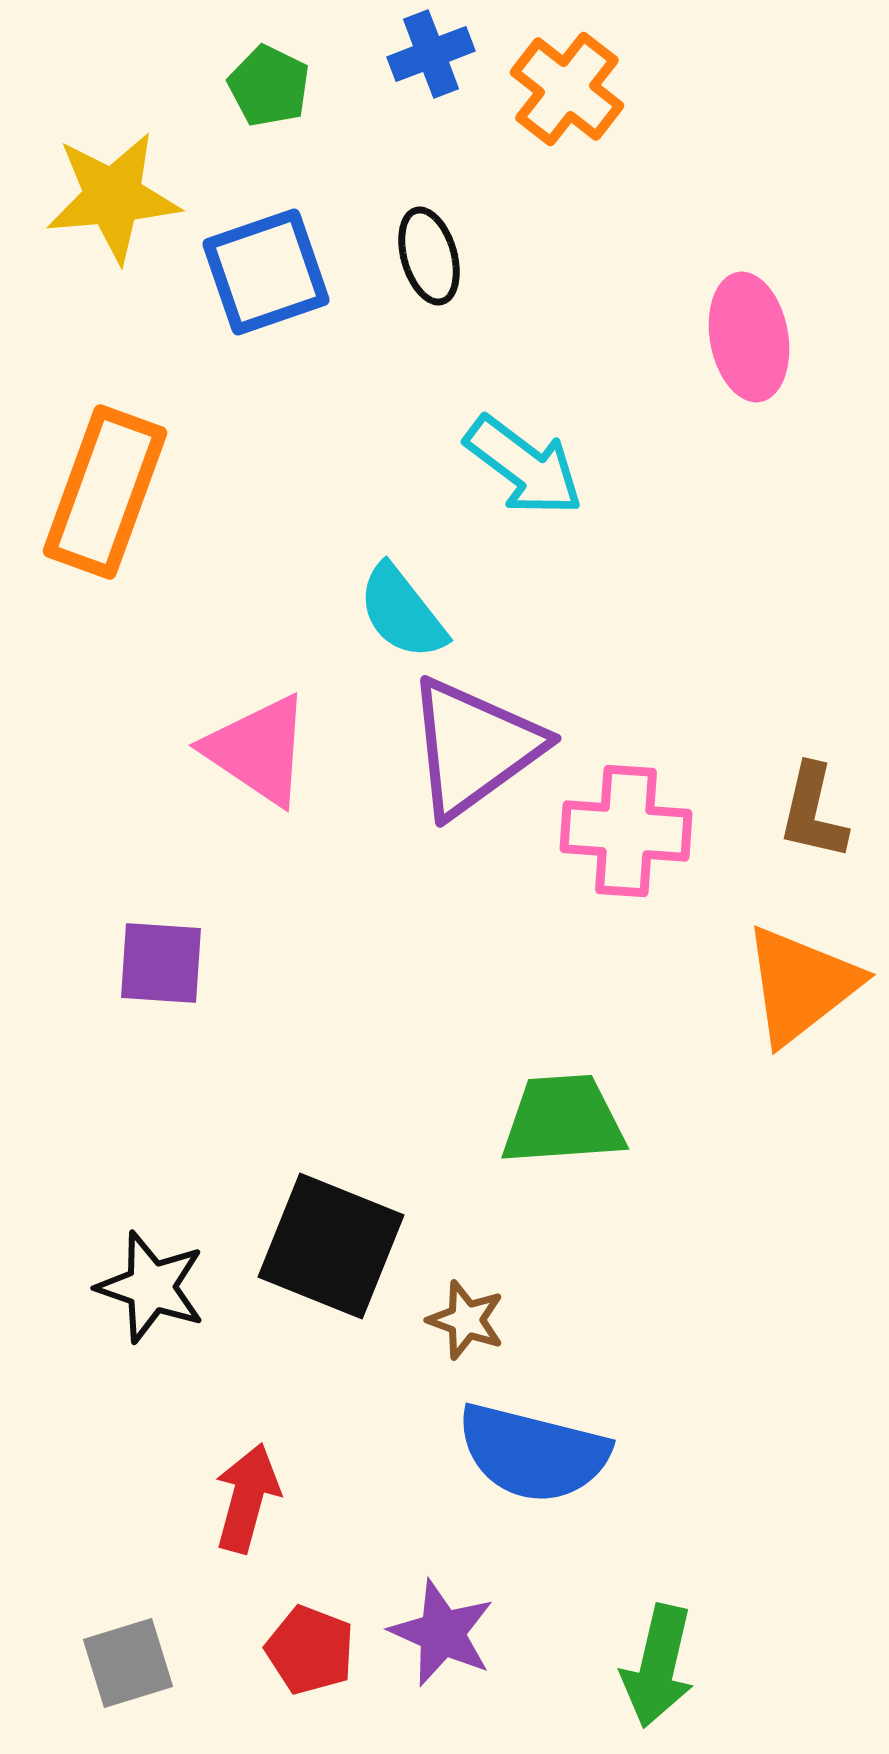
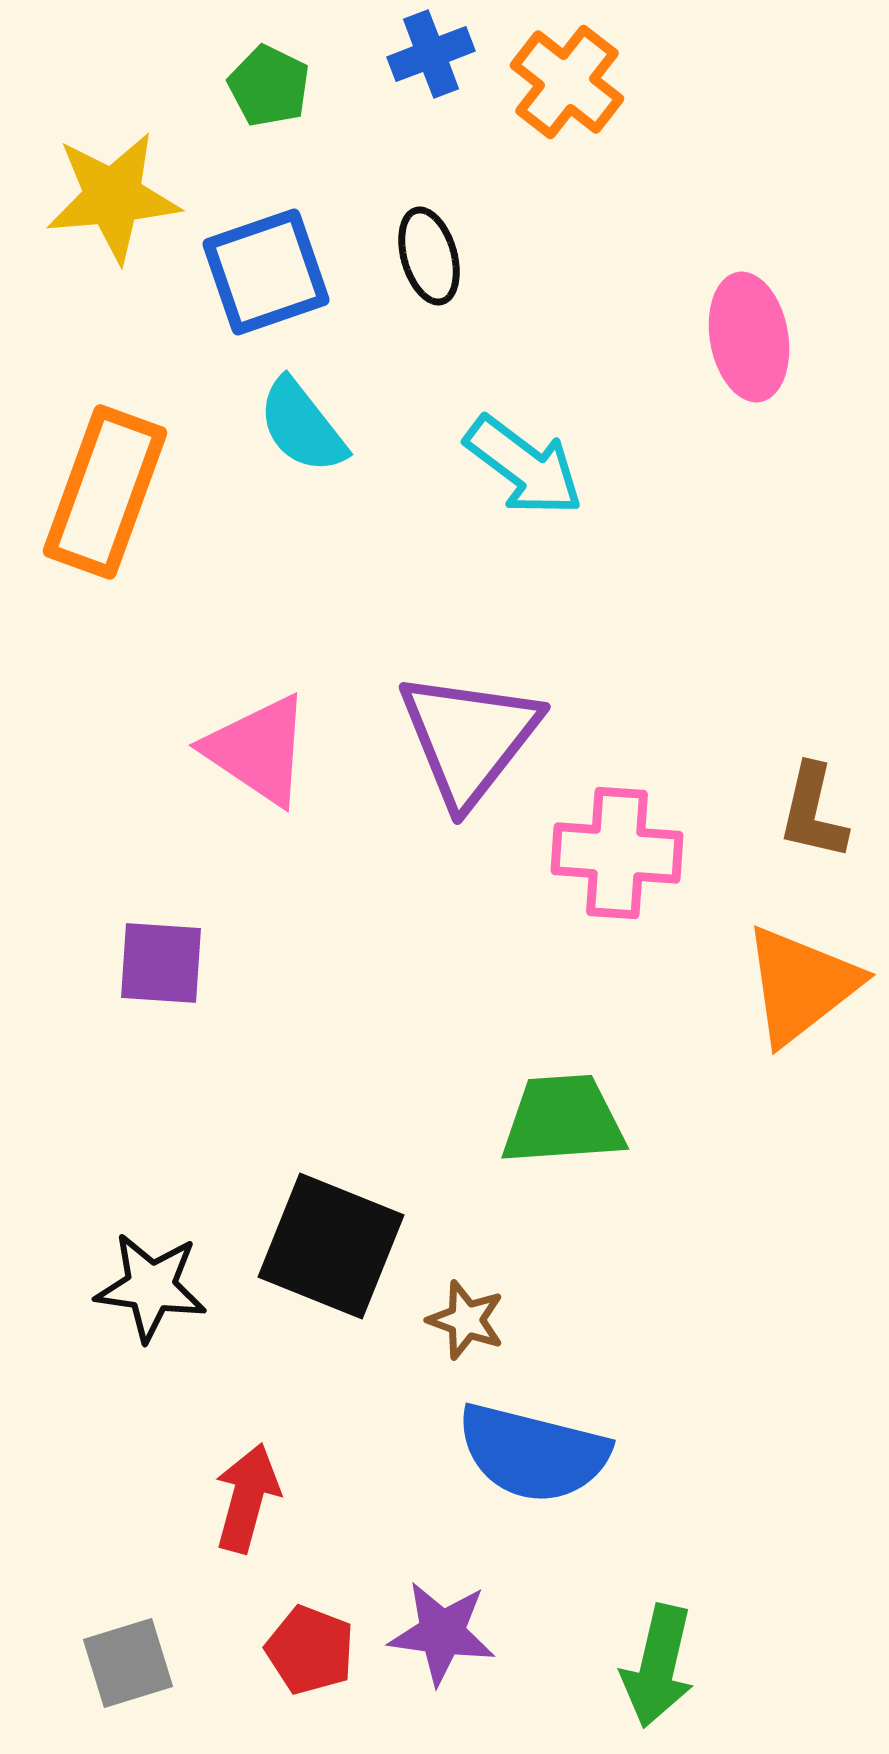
orange cross: moved 7 px up
cyan semicircle: moved 100 px left, 186 px up
purple triangle: moved 5 px left, 9 px up; rotated 16 degrees counterclockwise
pink cross: moved 9 px left, 22 px down
black star: rotated 11 degrees counterclockwise
purple star: rotated 16 degrees counterclockwise
